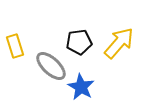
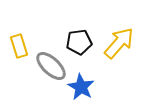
yellow rectangle: moved 4 px right
